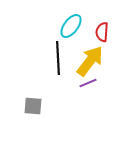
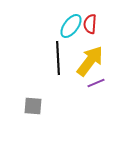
red semicircle: moved 12 px left, 8 px up
purple line: moved 8 px right
